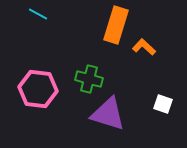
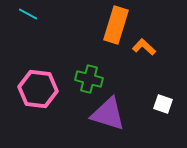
cyan line: moved 10 px left
